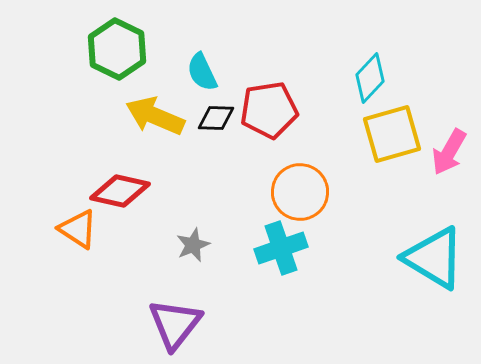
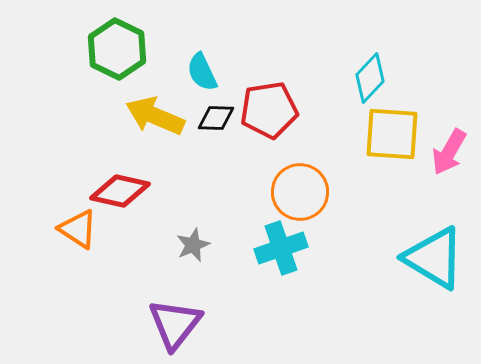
yellow square: rotated 20 degrees clockwise
